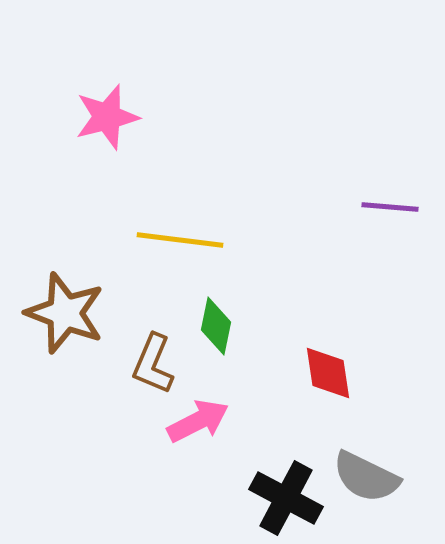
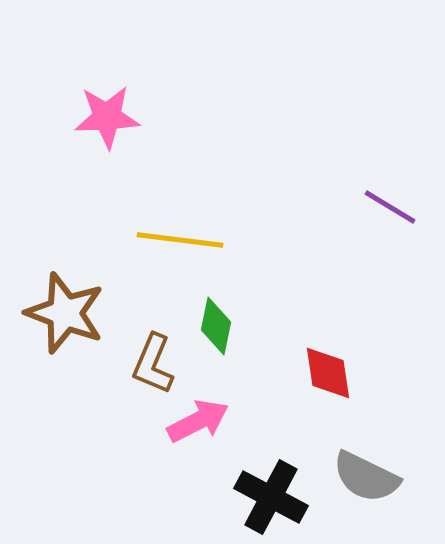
pink star: rotated 12 degrees clockwise
purple line: rotated 26 degrees clockwise
black cross: moved 15 px left, 1 px up
